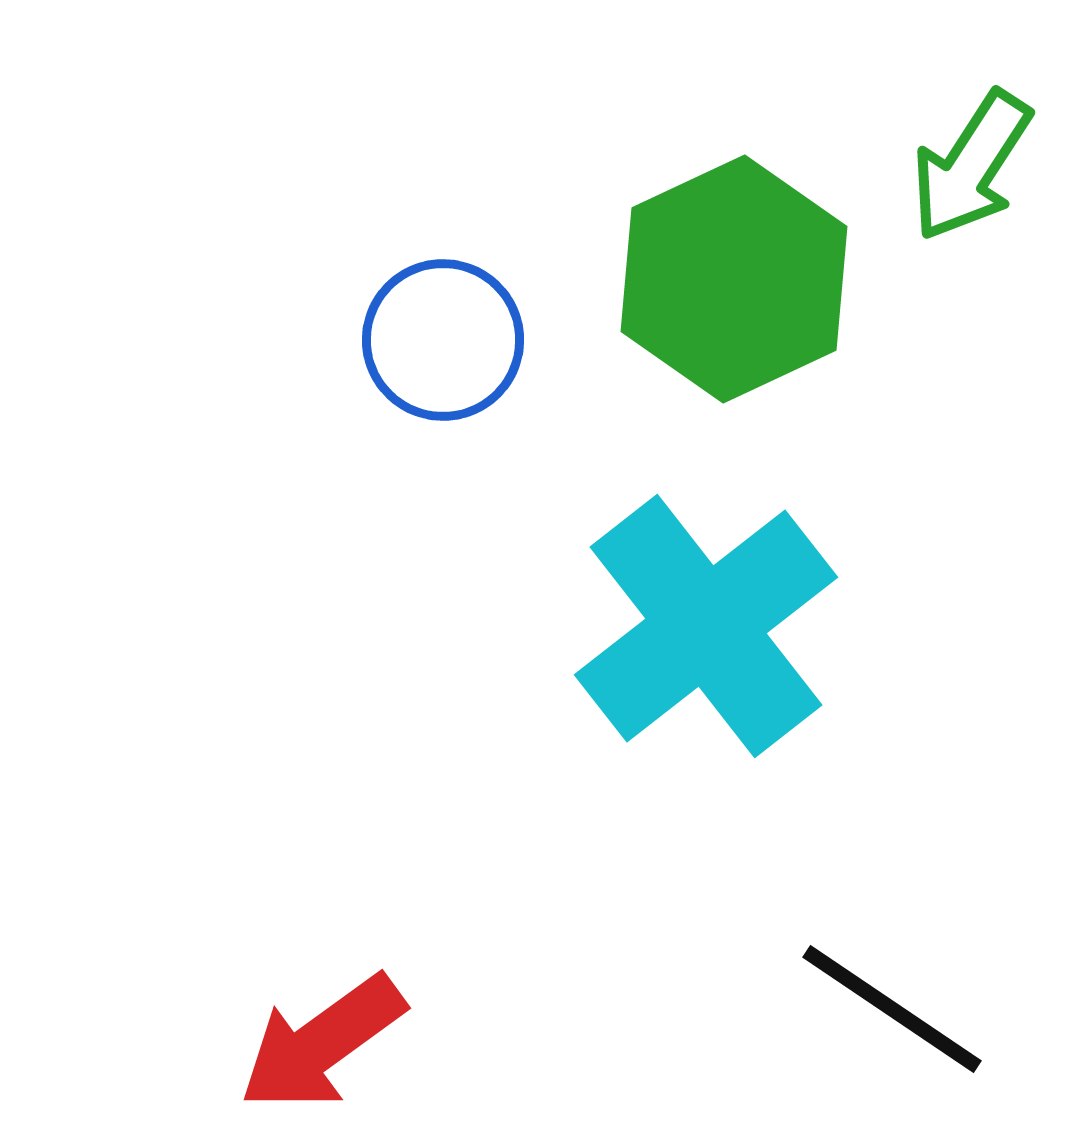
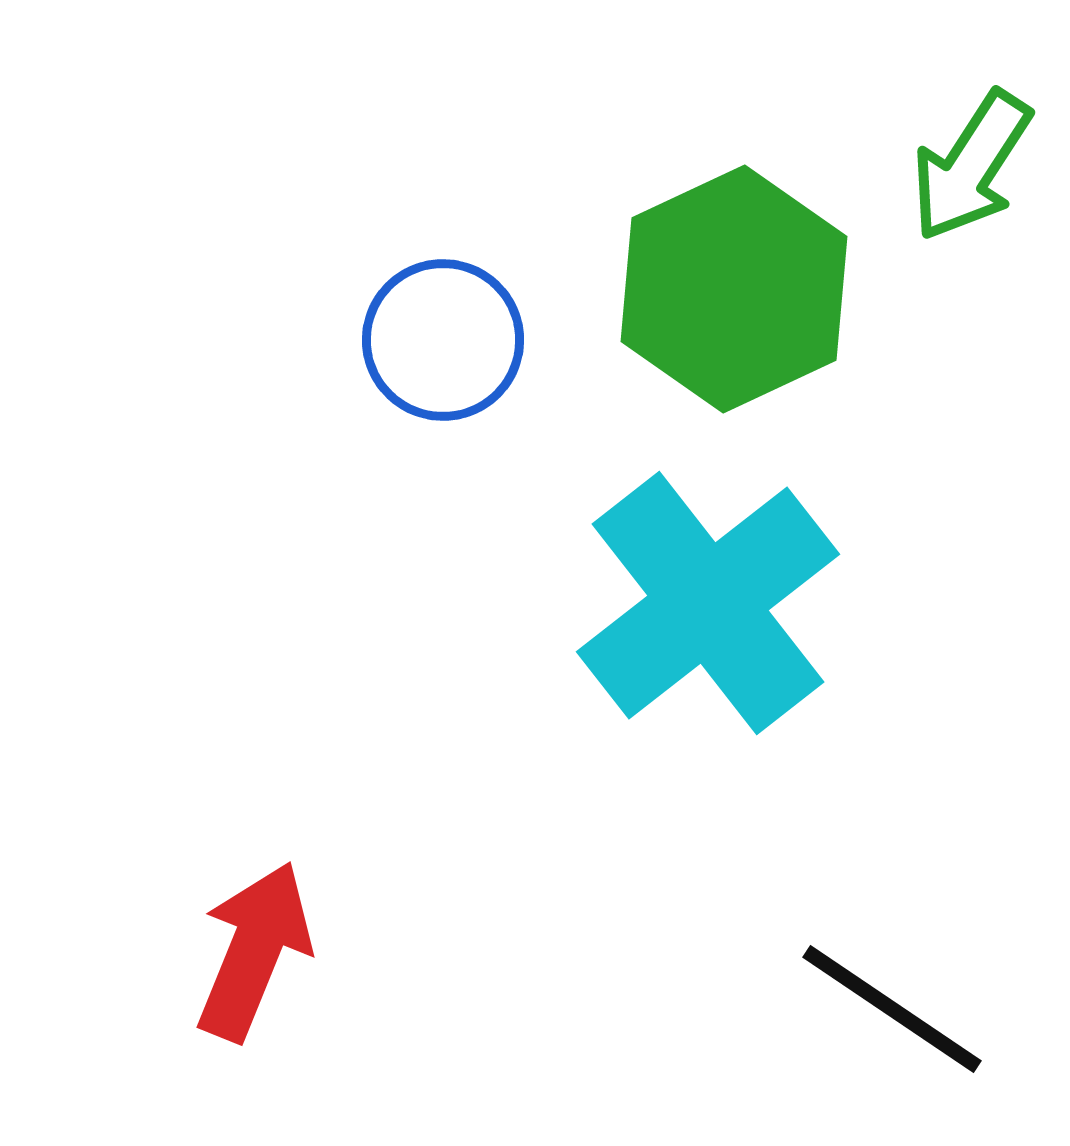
green hexagon: moved 10 px down
cyan cross: moved 2 px right, 23 px up
red arrow: moved 68 px left, 92 px up; rotated 148 degrees clockwise
